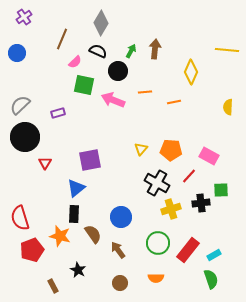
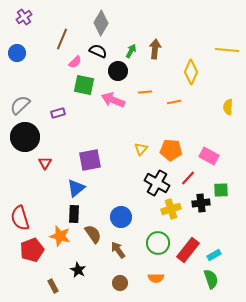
red line at (189, 176): moved 1 px left, 2 px down
